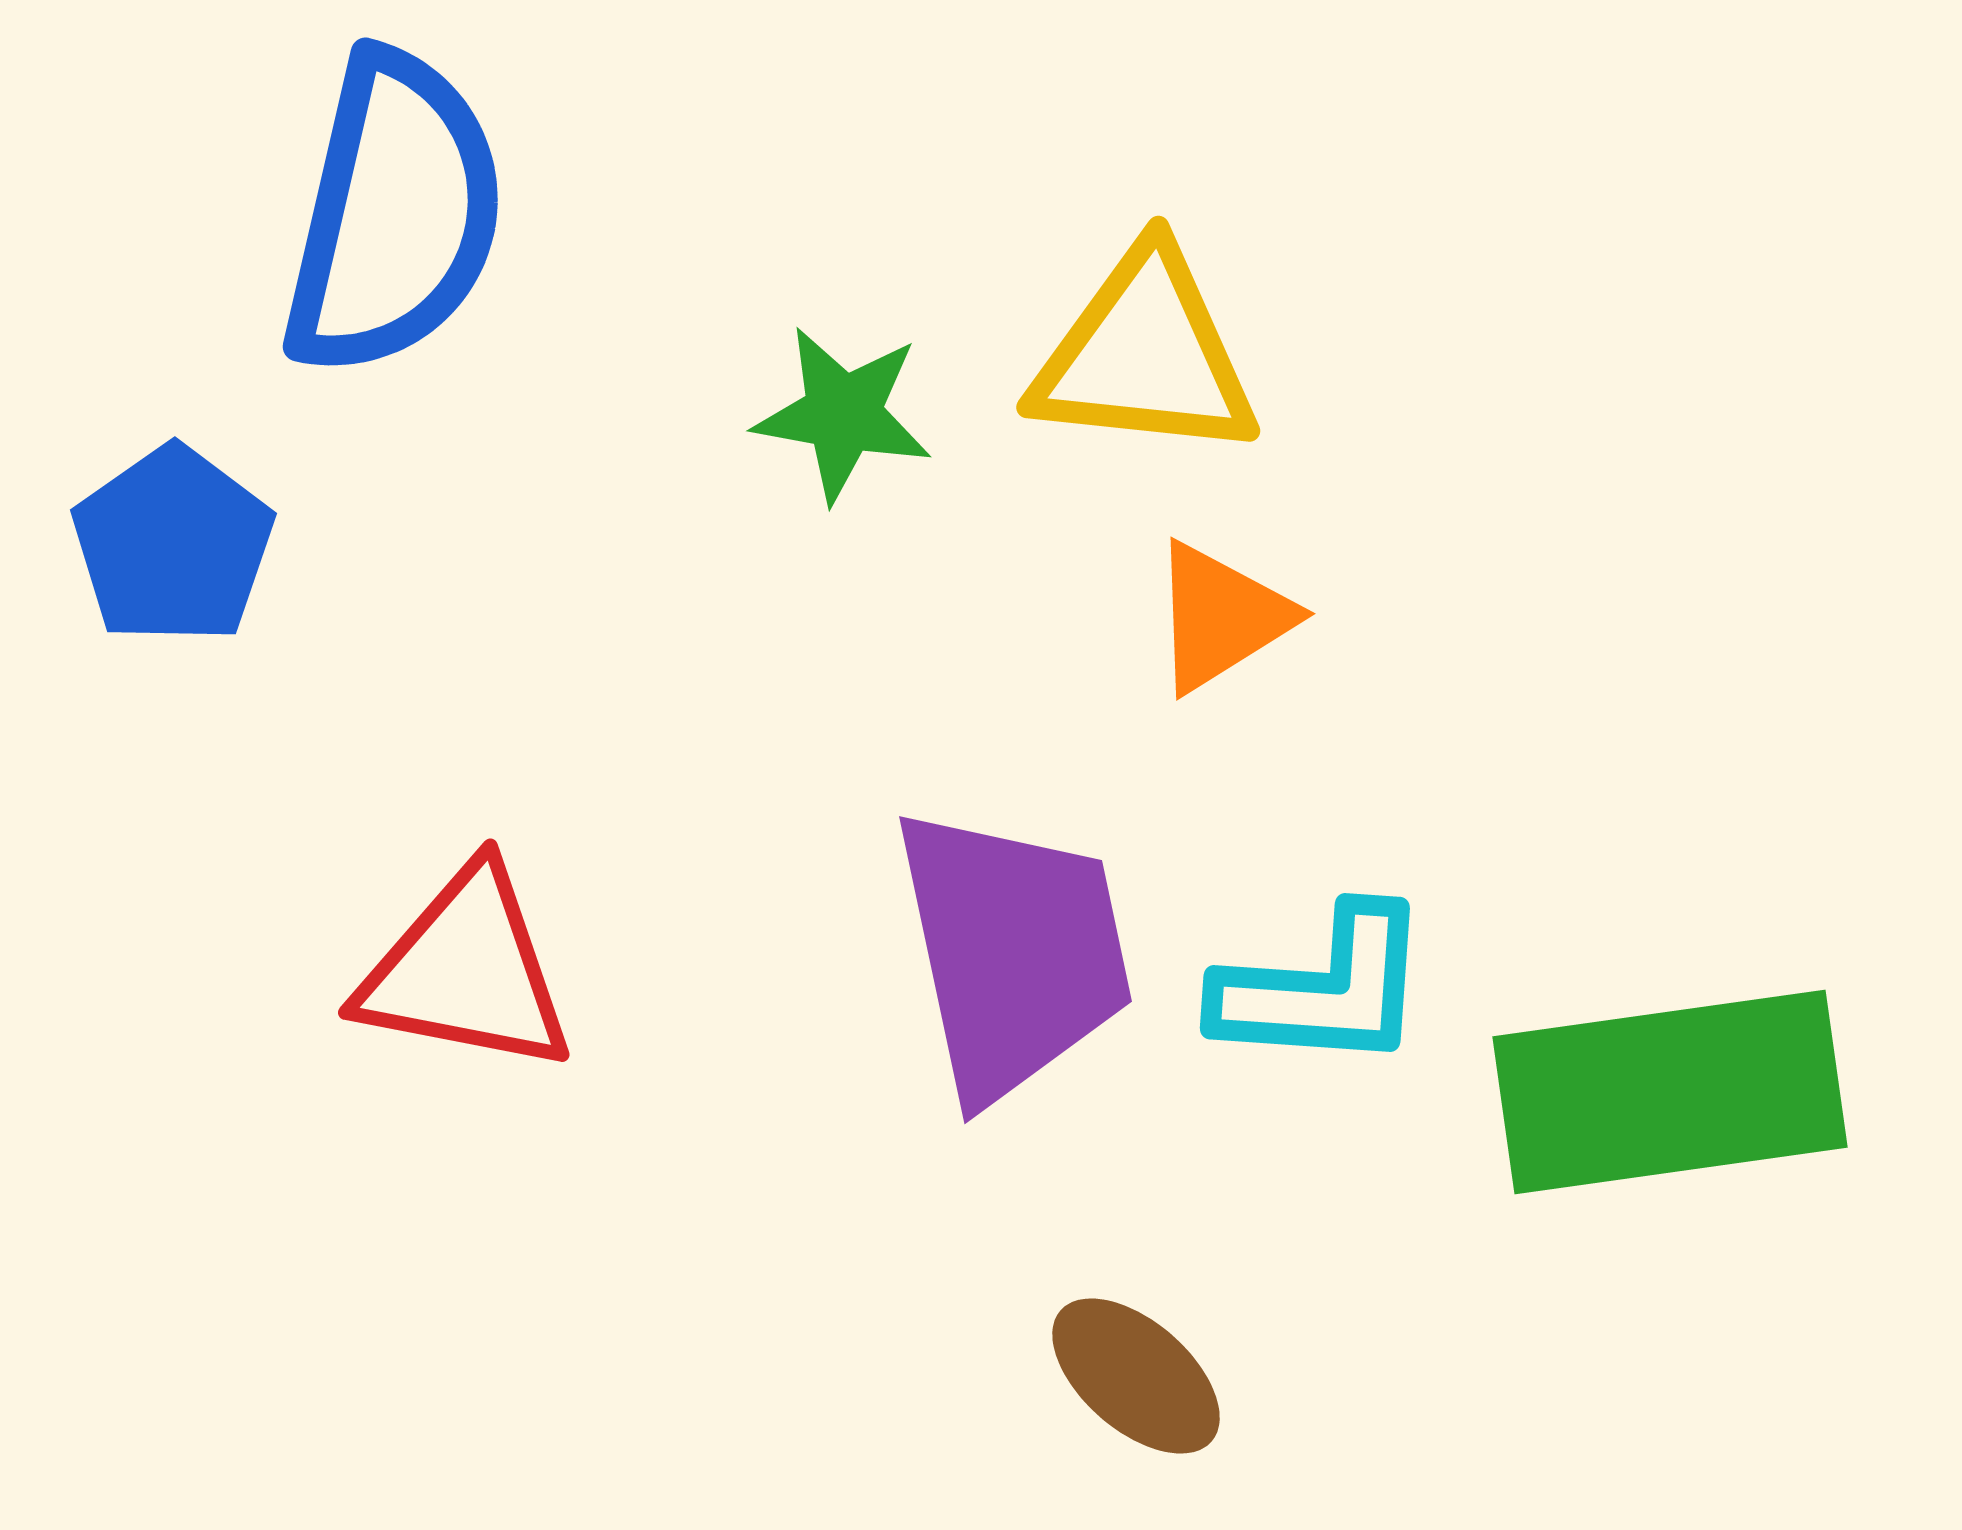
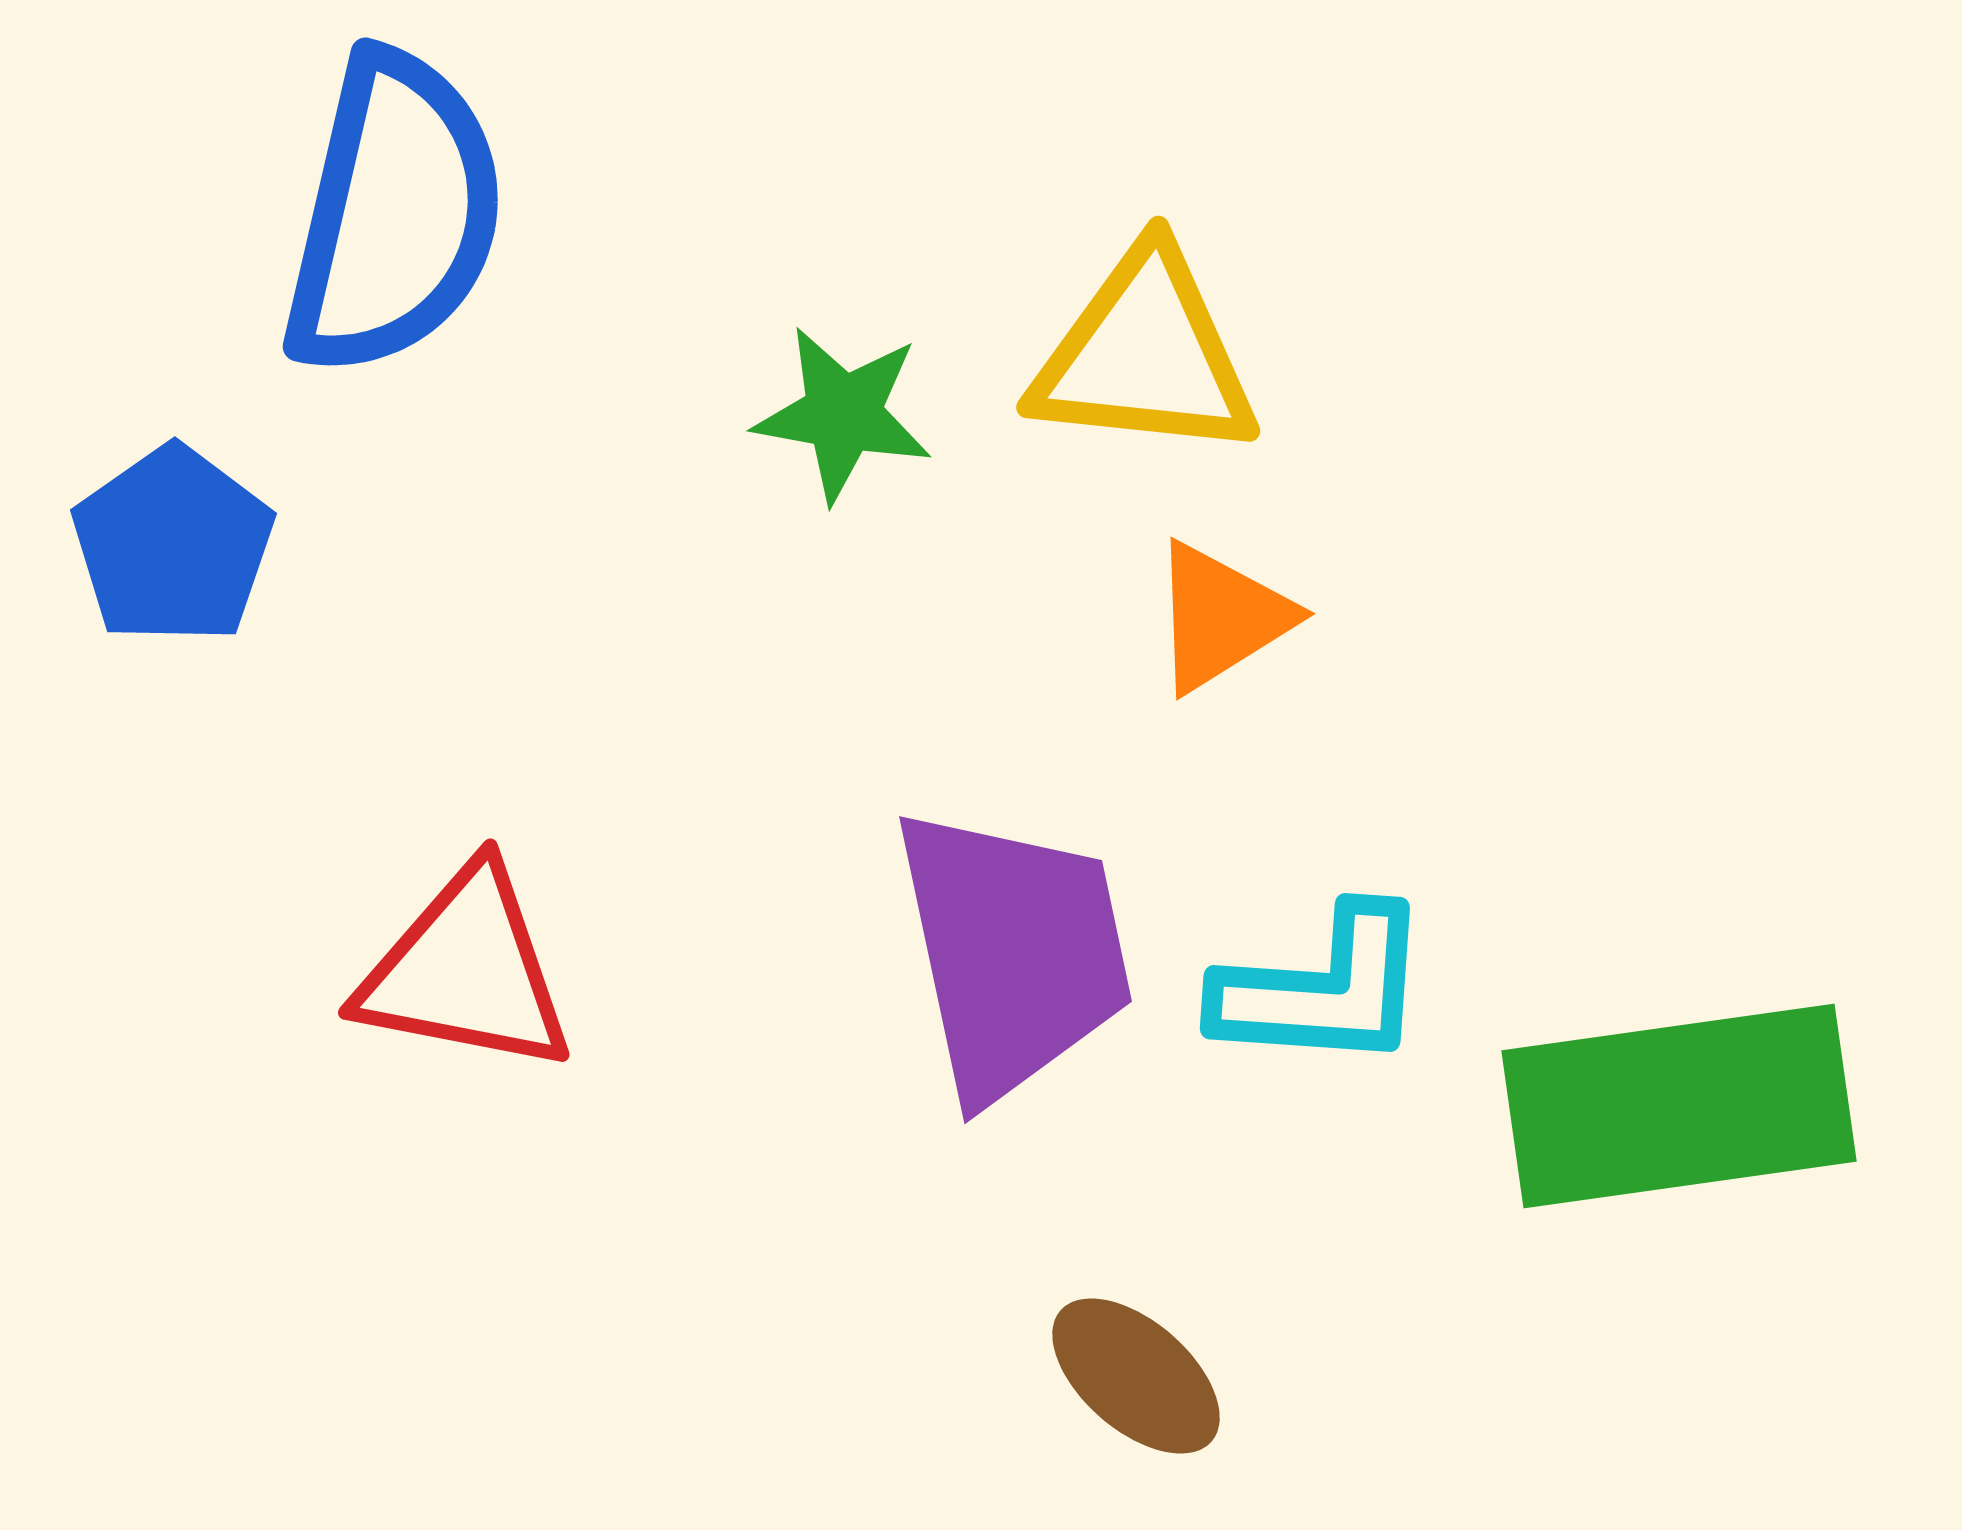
green rectangle: moved 9 px right, 14 px down
